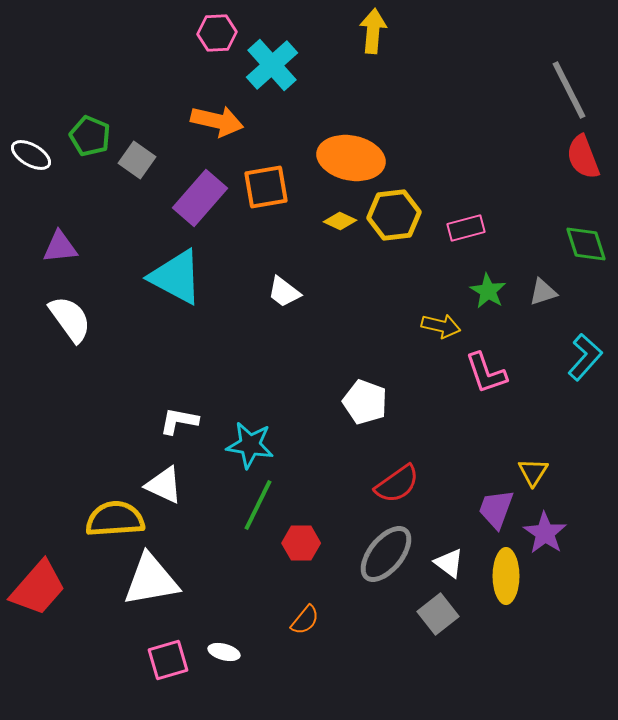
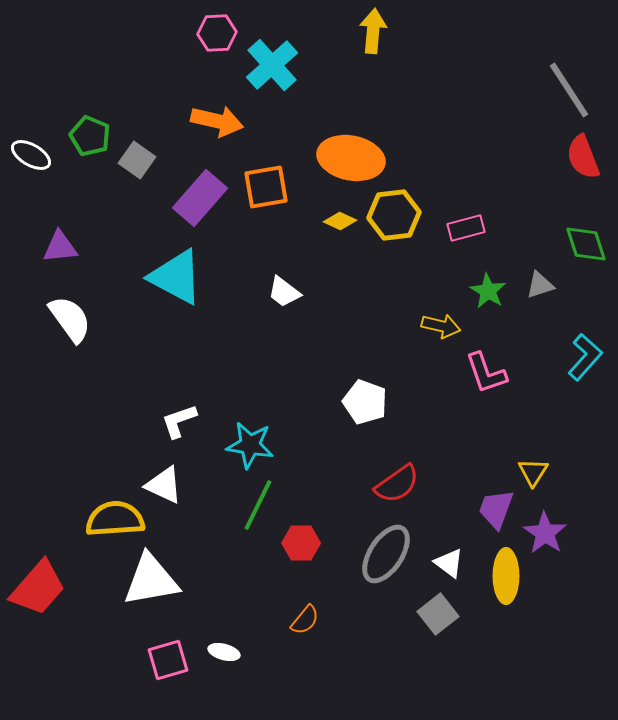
gray line at (569, 90): rotated 6 degrees counterclockwise
gray triangle at (543, 292): moved 3 px left, 7 px up
white L-shape at (179, 421): rotated 30 degrees counterclockwise
gray ellipse at (386, 554): rotated 6 degrees counterclockwise
